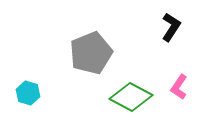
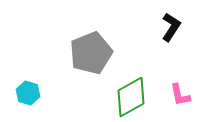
pink L-shape: moved 1 px right, 8 px down; rotated 45 degrees counterclockwise
green diamond: rotated 57 degrees counterclockwise
